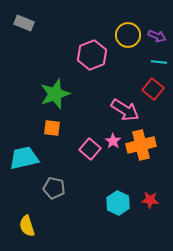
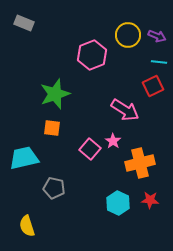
red square: moved 3 px up; rotated 25 degrees clockwise
orange cross: moved 1 px left, 18 px down
